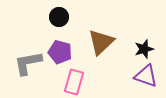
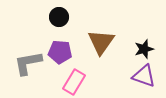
brown triangle: rotated 12 degrees counterclockwise
purple pentagon: rotated 10 degrees counterclockwise
purple triangle: moved 2 px left
pink rectangle: rotated 15 degrees clockwise
